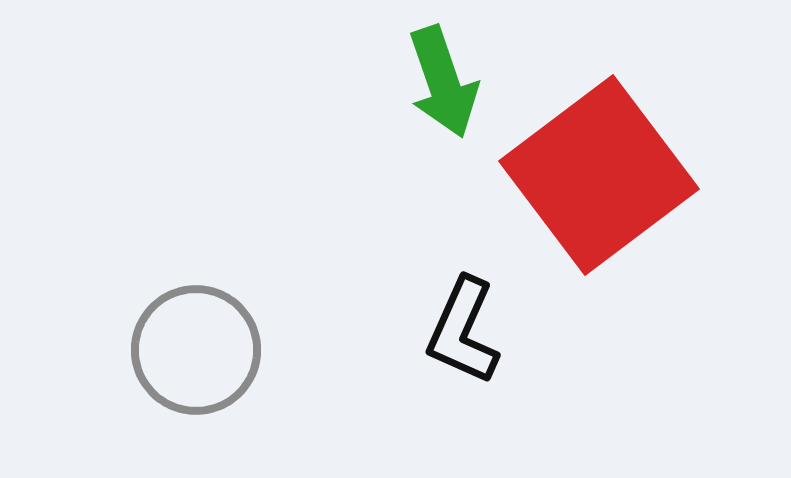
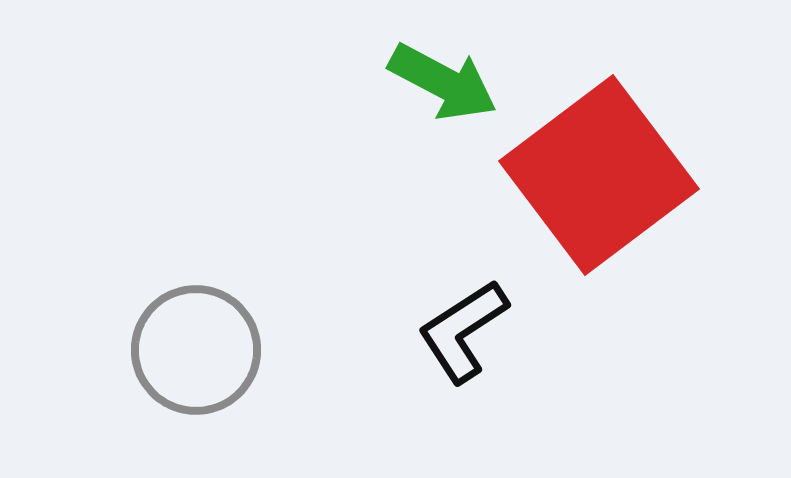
green arrow: rotated 43 degrees counterclockwise
black L-shape: rotated 33 degrees clockwise
